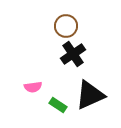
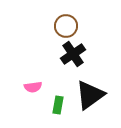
black triangle: rotated 12 degrees counterclockwise
green rectangle: rotated 66 degrees clockwise
